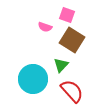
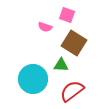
brown square: moved 2 px right, 3 px down
green triangle: rotated 49 degrees clockwise
red semicircle: rotated 85 degrees counterclockwise
